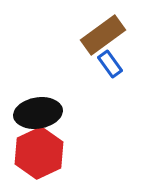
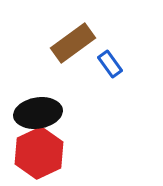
brown rectangle: moved 30 px left, 8 px down
